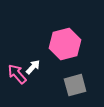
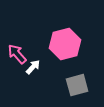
pink arrow: moved 20 px up
gray square: moved 2 px right
